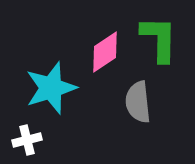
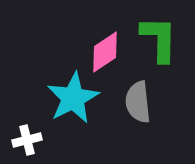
cyan star: moved 22 px right, 10 px down; rotated 10 degrees counterclockwise
